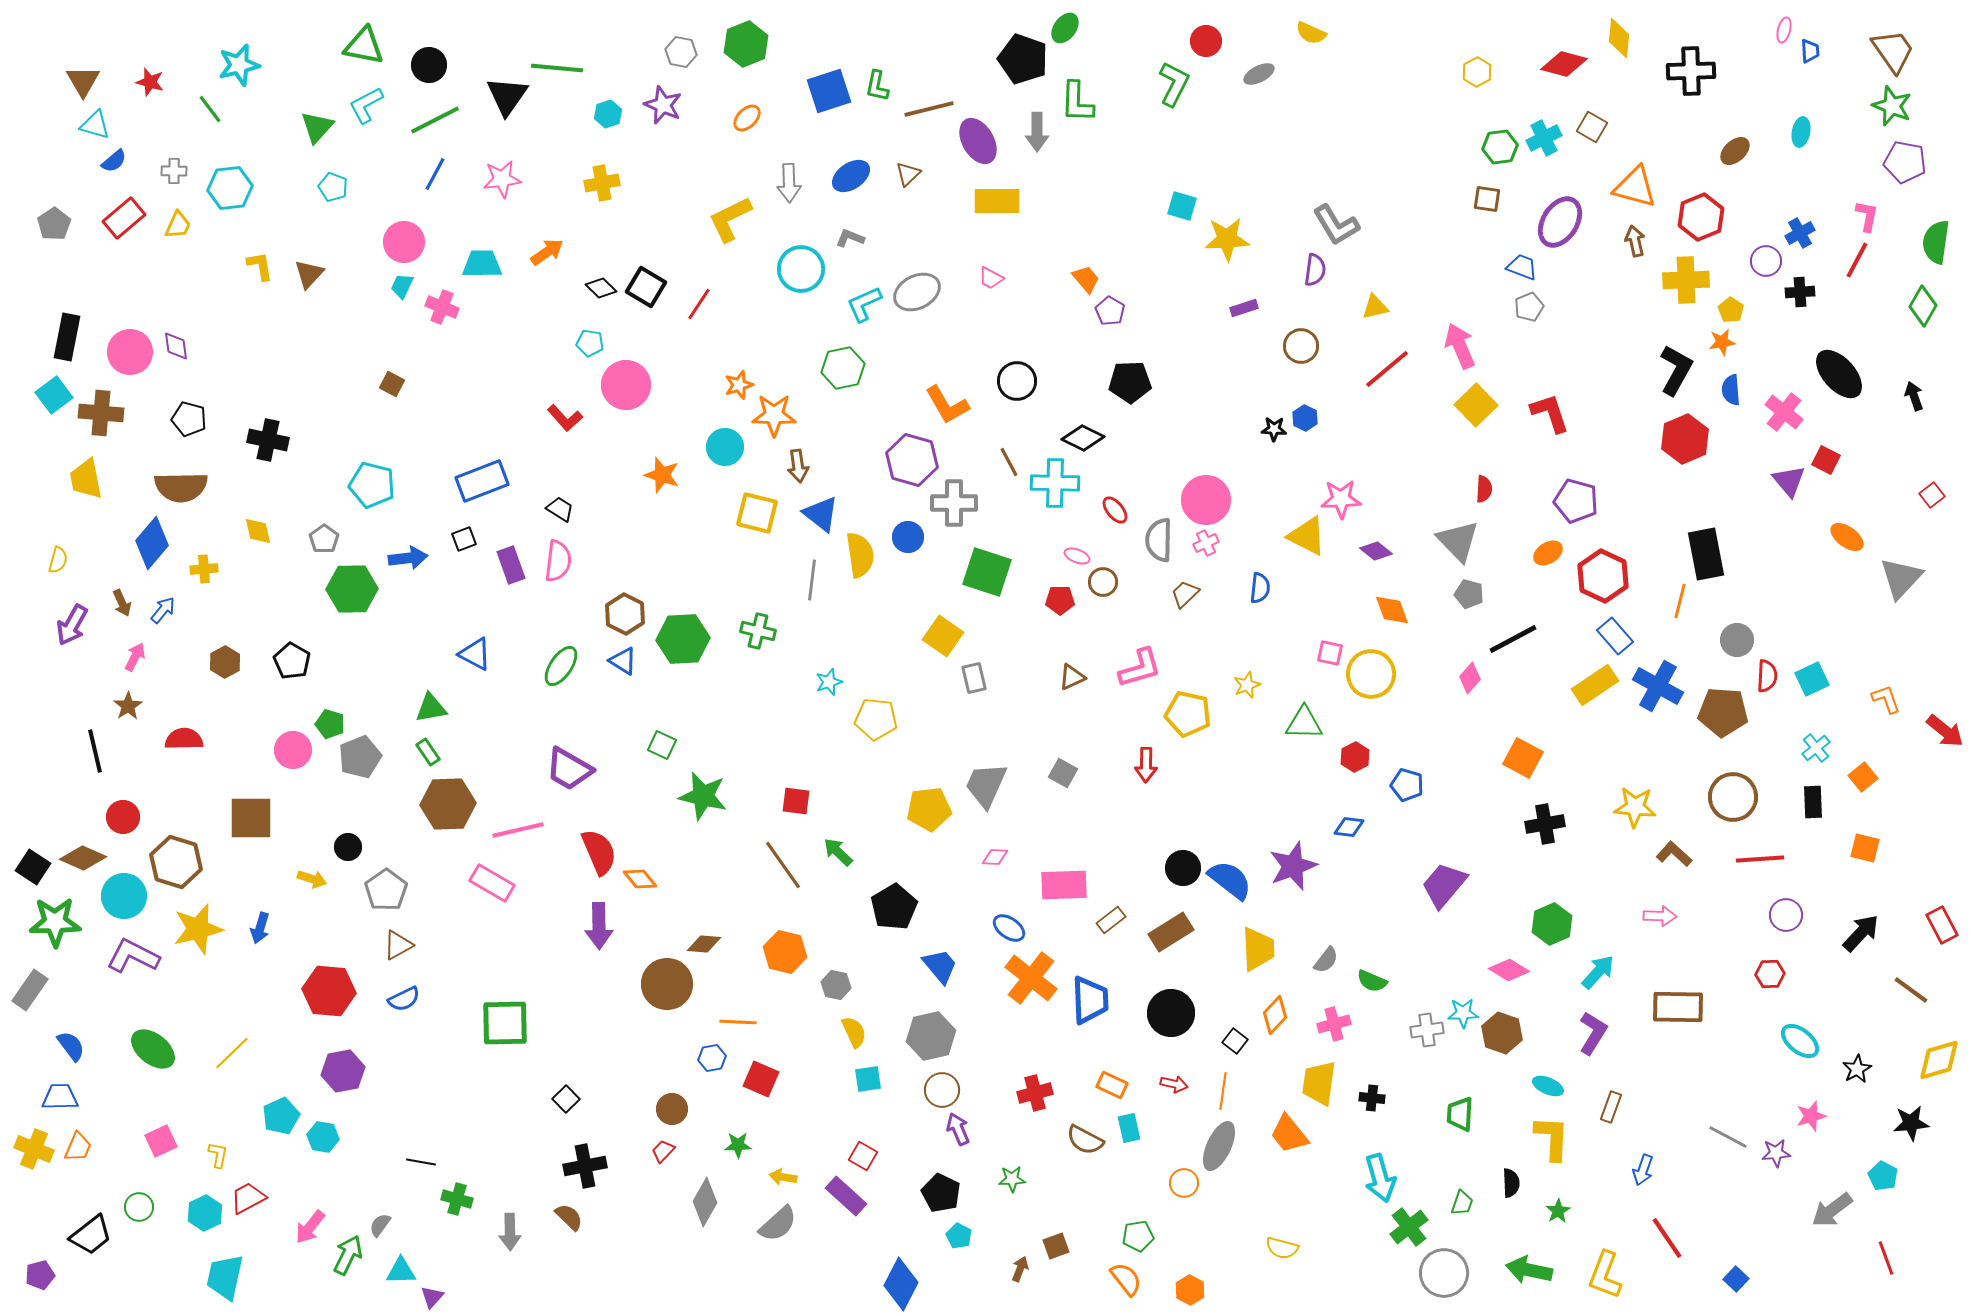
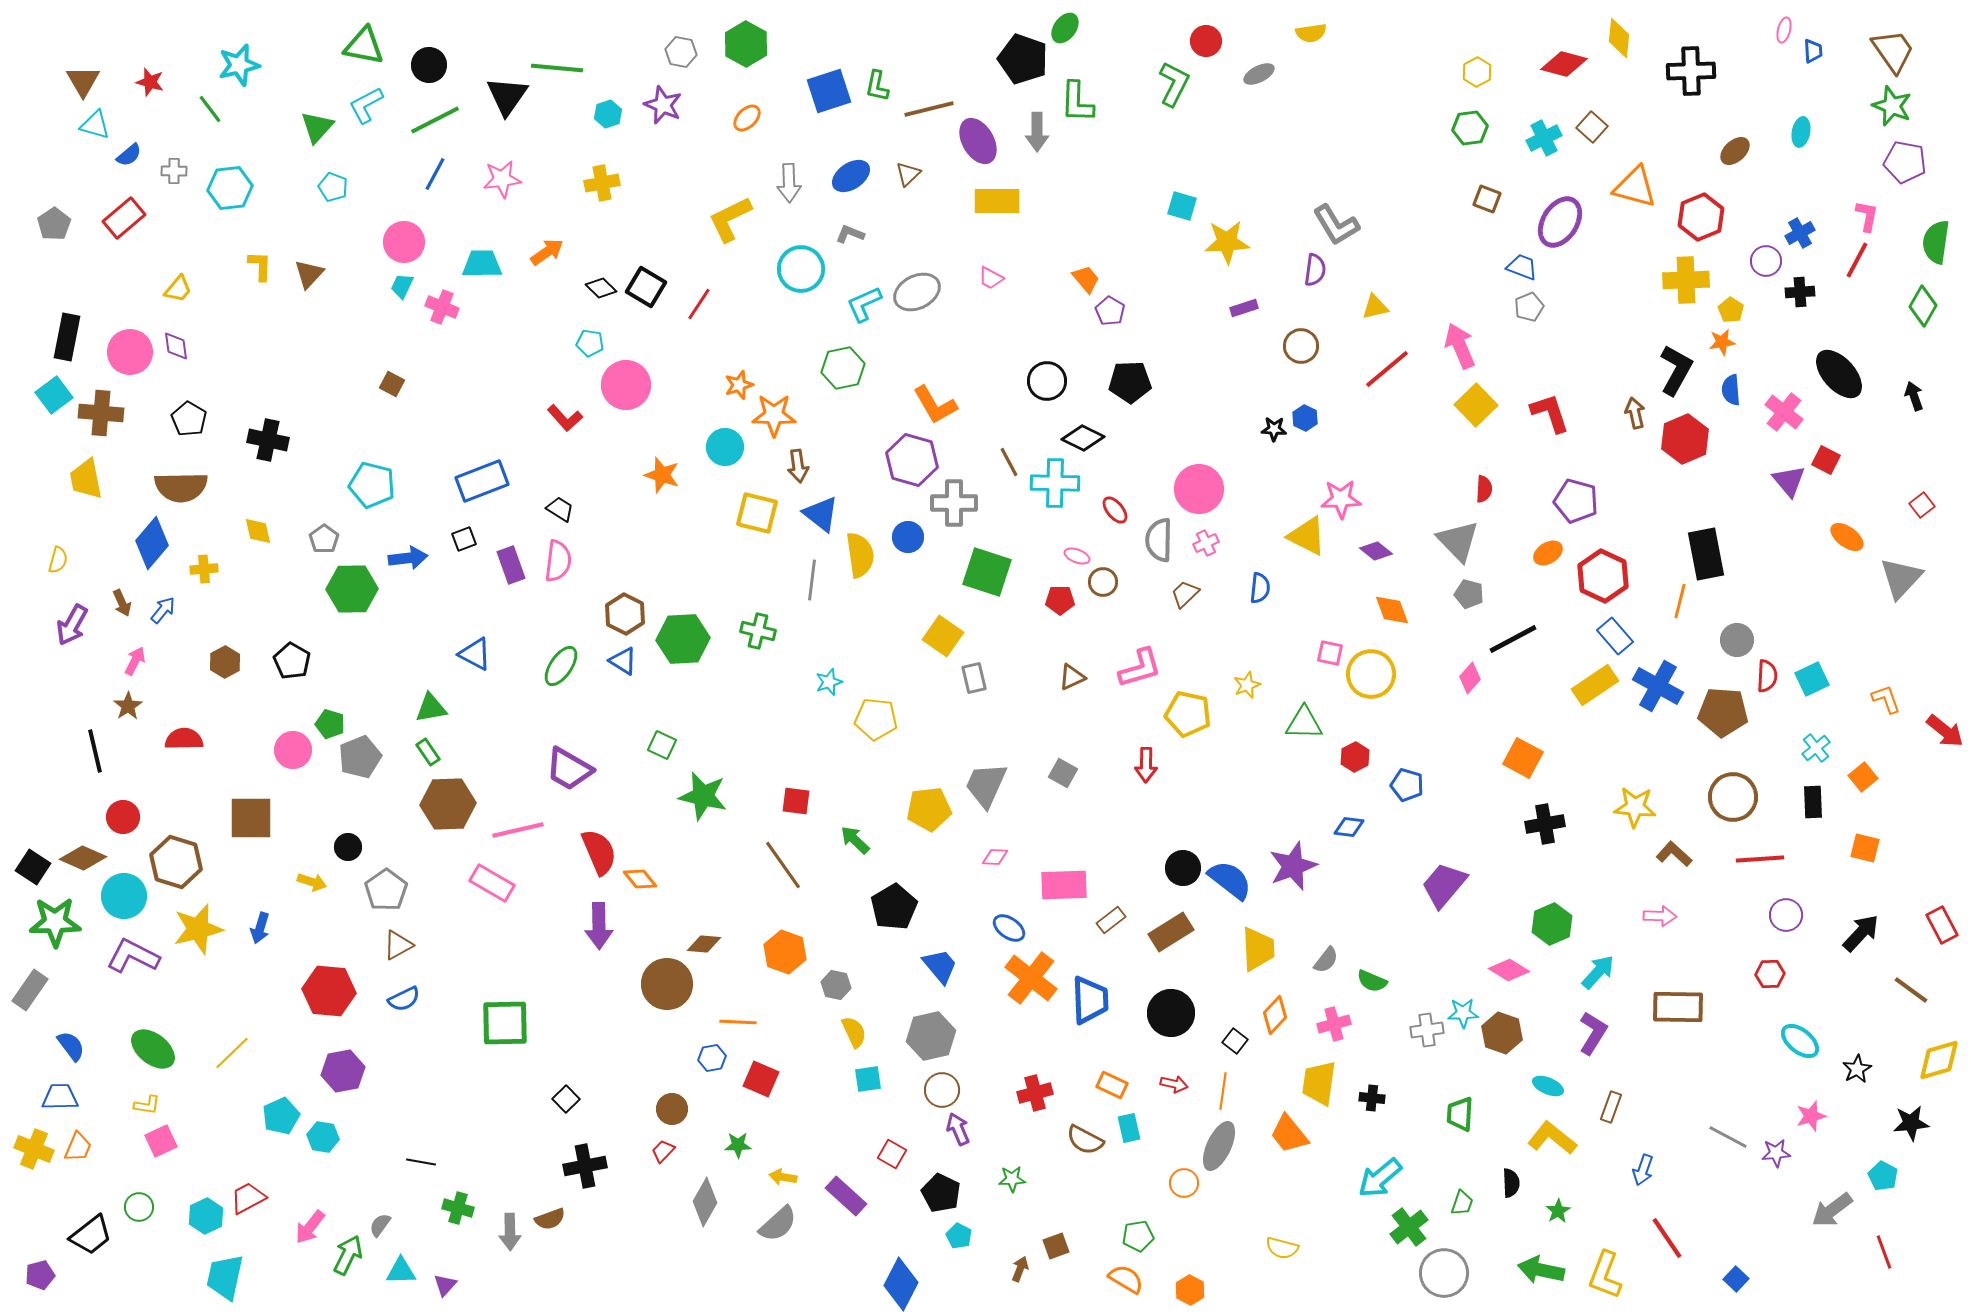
yellow semicircle at (1311, 33): rotated 32 degrees counterclockwise
green hexagon at (746, 44): rotated 9 degrees counterclockwise
blue trapezoid at (1810, 51): moved 3 px right
brown square at (1592, 127): rotated 12 degrees clockwise
green hexagon at (1500, 147): moved 30 px left, 19 px up
blue semicircle at (114, 161): moved 15 px right, 6 px up
brown square at (1487, 199): rotated 12 degrees clockwise
yellow trapezoid at (178, 225): moved 64 px down; rotated 16 degrees clockwise
gray L-shape at (850, 238): moved 4 px up
yellow star at (1227, 239): moved 3 px down
brown arrow at (1635, 241): moved 172 px down
yellow L-shape at (260, 266): rotated 12 degrees clockwise
black circle at (1017, 381): moved 30 px right
orange L-shape at (947, 405): moved 12 px left
black pentagon at (189, 419): rotated 16 degrees clockwise
red square at (1932, 495): moved 10 px left, 10 px down
pink circle at (1206, 500): moved 7 px left, 11 px up
pink arrow at (135, 657): moved 4 px down
green arrow at (838, 852): moved 17 px right, 12 px up
yellow arrow at (312, 879): moved 3 px down
orange hexagon at (785, 952): rotated 6 degrees clockwise
yellow L-shape at (1552, 1138): rotated 54 degrees counterclockwise
yellow L-shape at (218, 1155): moved 71 px left, 50 px up; rotated 88 degrees clockwise
red square at (863, 1156): moved 29 px right, 2 px up
cyan arrow at (1380, 1178): rotated 66 degrees clockwise
green cross at (457, 1199): moved 1 px right, 9 px down
cyan hexagon at (205, 1213): moved 1 px right, 3 px down
brown semicircle at (569, 1217): moved 19 px left, 2 px down; rotated 116 degrees clockwise
red line at (1886, 1258): moved 2 px left, 6 px up
green arrow at (1529, 1270): moved 12 px right
orange semicircle at (1126, 1279): rotated 21 degrees counterclockwise
purple triangle at (432, 1297): moved 13 px right, 12 px up
